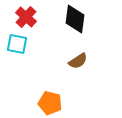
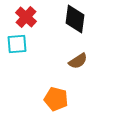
cyan square: rotated 15 degrees counterclockwise
orange pentagon: moved 6 px right, 4 px up
